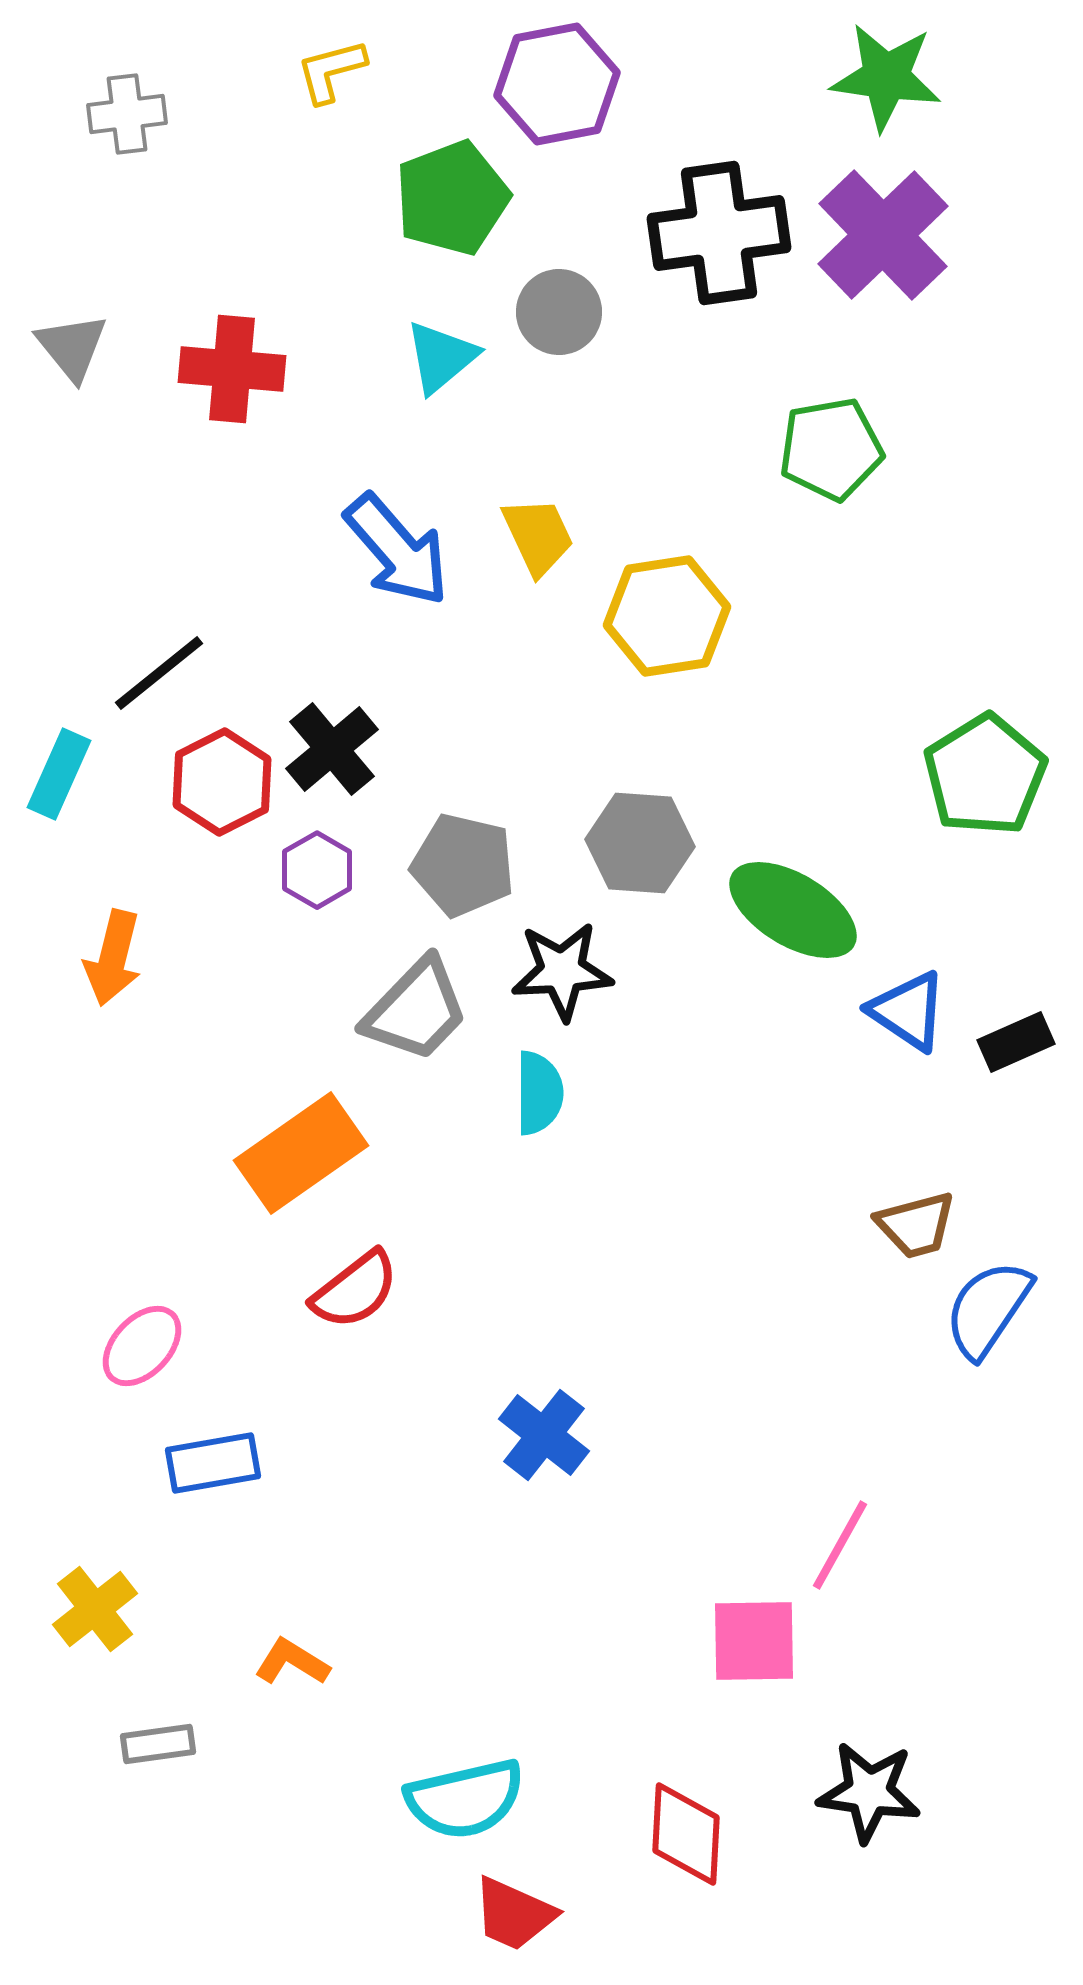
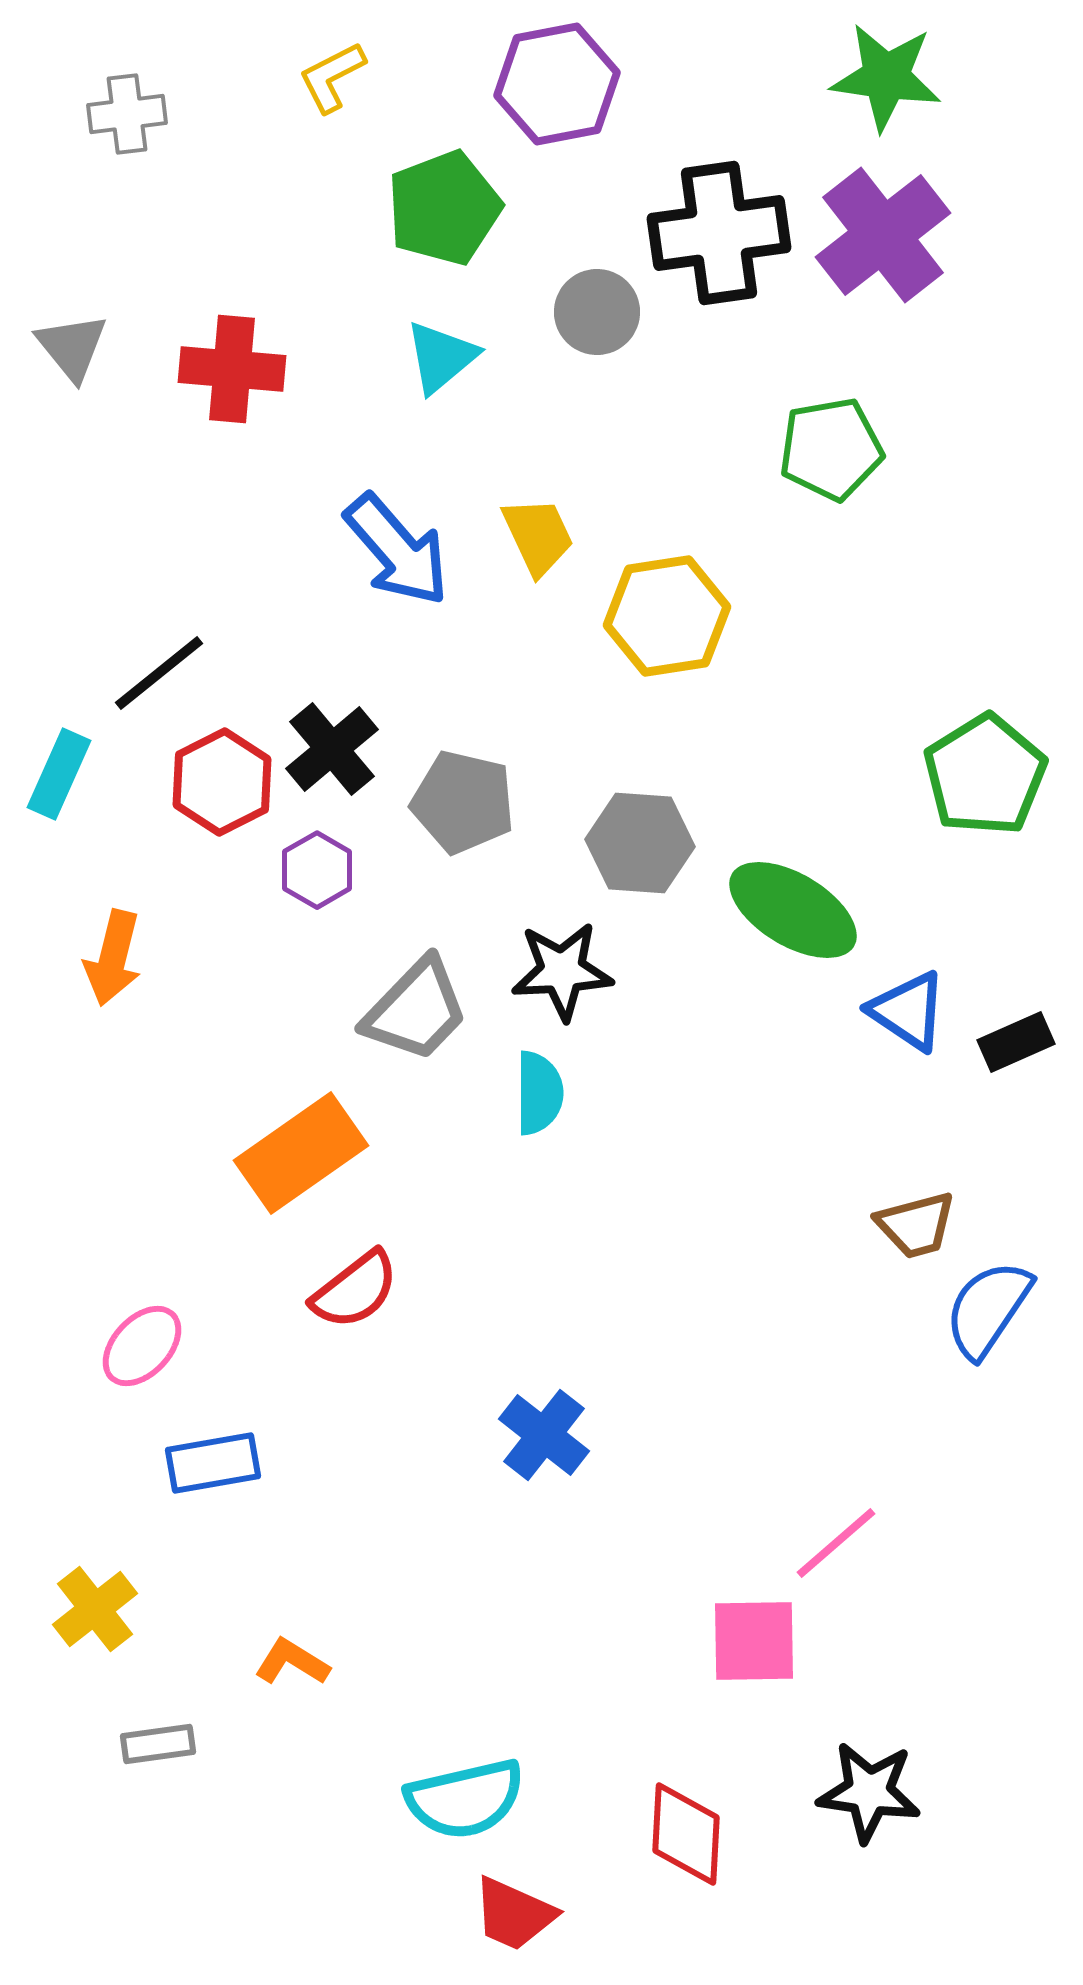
yellow L-shape at (331, 71): moved 1 px right, 6 px down; rotated 12 degrees counterclockwise
green pentagon at (452, 198): moved 8 px left, 10 px down
purple cross at (883, 235): rotated 6 degrees clockwise
gray circle at (559, 312): moved 38 px right
gray pentagon at (463, 865): moved 63 px up
pink line at (840, 1545): moved 4 px left, 2 px up; rotated 20 degrees clockwise
